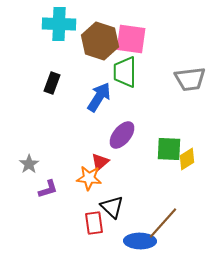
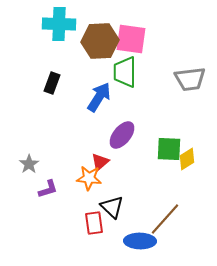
brown hexagon: rotated 21 degrees counterclockwise
brown line: moved 2 px right, 4 px up
